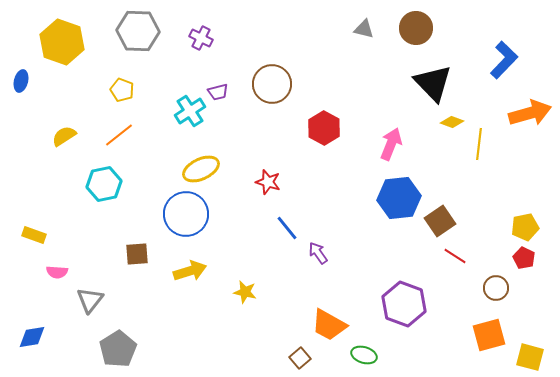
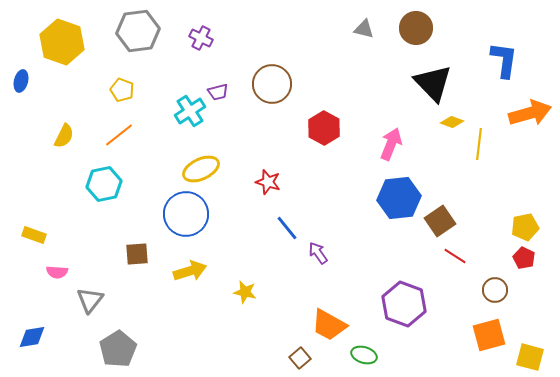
gray hexagon at (138, 31): rotated 9 degrees counterclockwise
blue L-shape at (504, 60): rotated 36 degrees counterclockwise
yellow semicircle at (64, 136): rotated 150 degrees clockwise
brown circle at (496, 288): moved 1 px left, 2 px down
